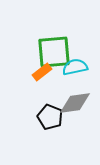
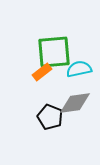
cyan semicircle: moved 4 px right, 2 px down
